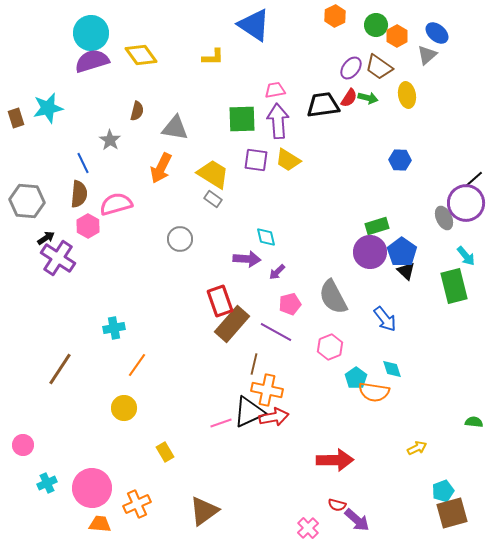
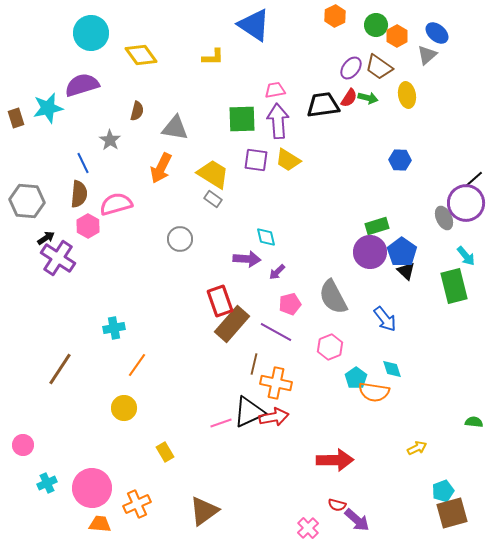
purple semicircle at (92, 61): moved 10 px left, 24 px down
orange cross at (267, 390): moved 9 px right, 7 px up
